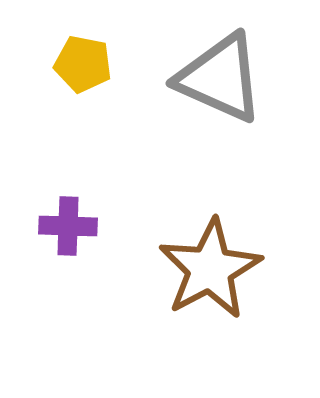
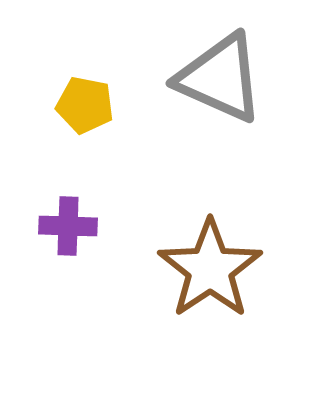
yellow pentagon: moved 2 px right, 41 px down
brown star: rotated 6 degrees counterclockwise
